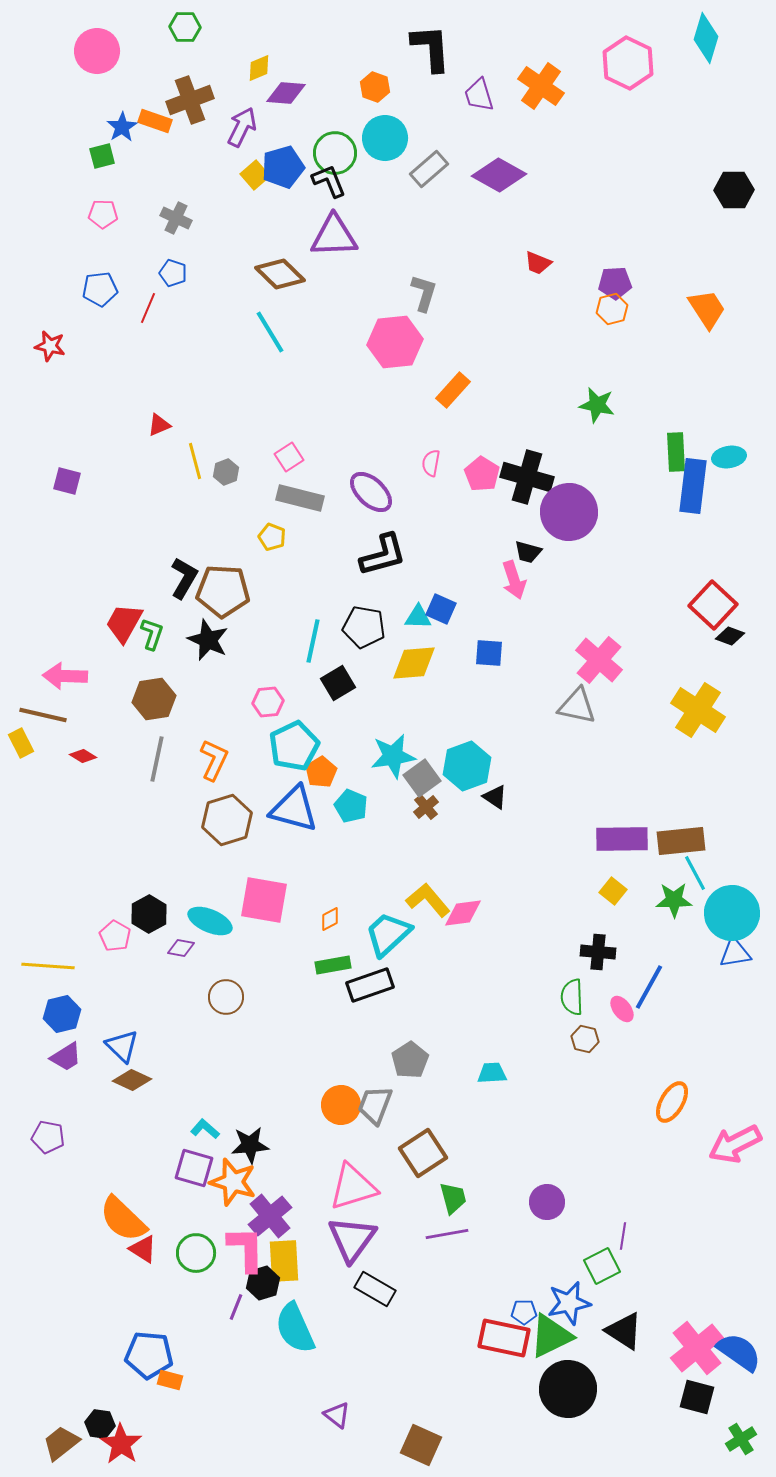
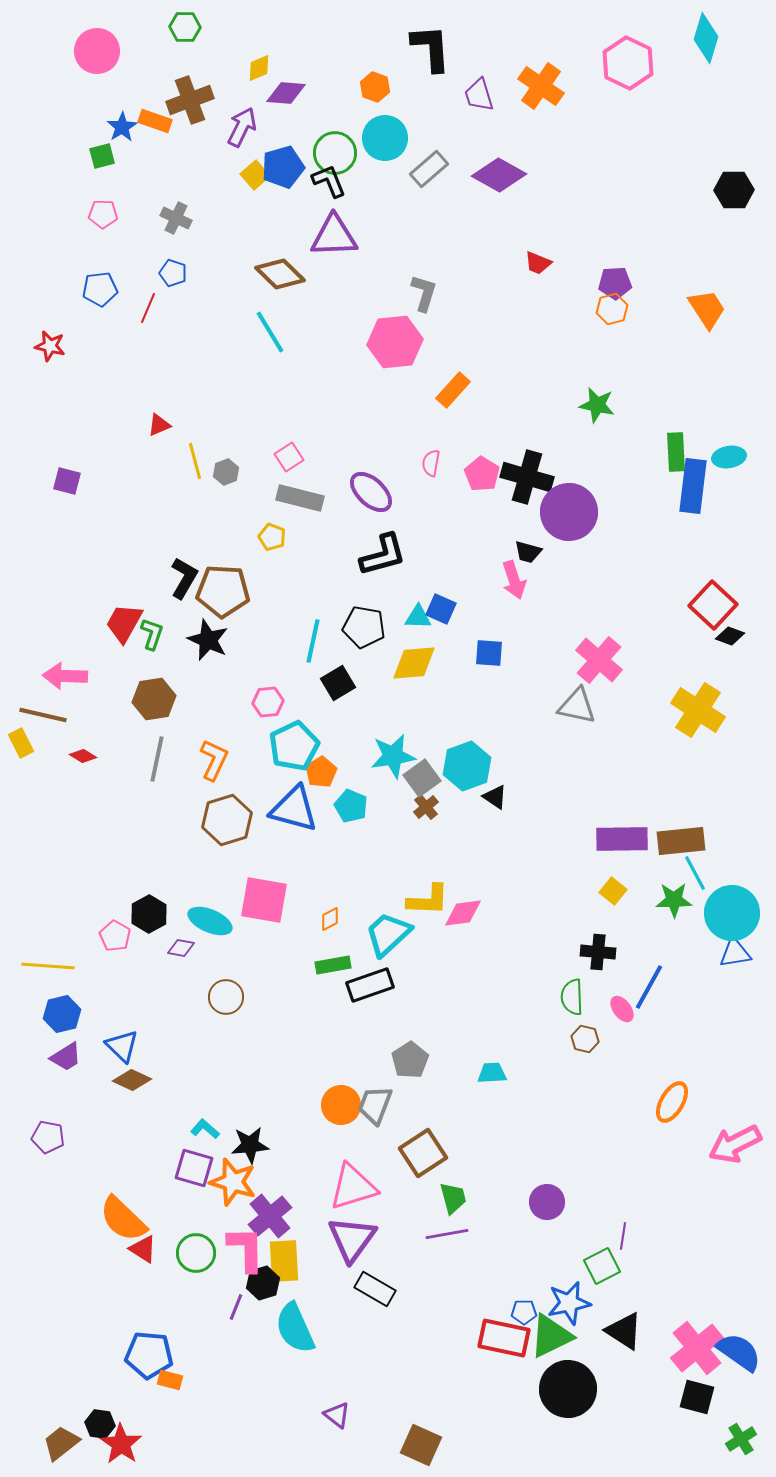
yellow L-shape at (428, 900): rotated 132 degrees clockwise
